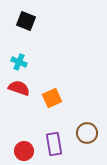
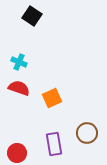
black square: moved 6 px right, 5 px up; rotated 12 degrees clockwise
red circle: moved 7 px left, 2 px down
